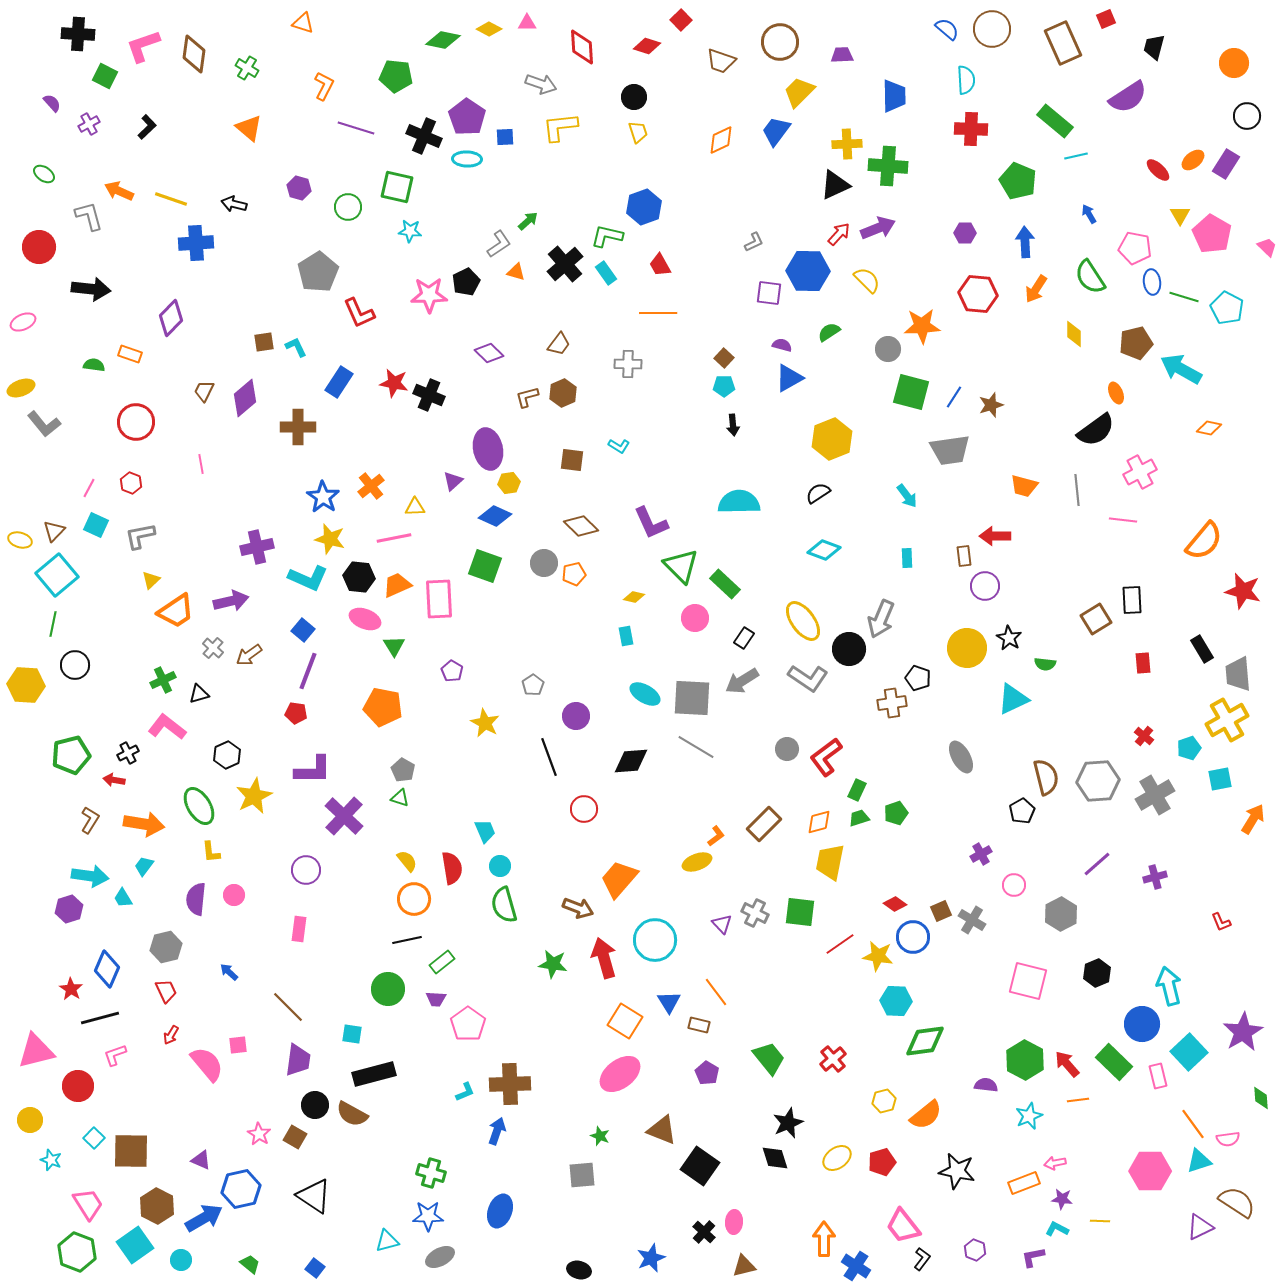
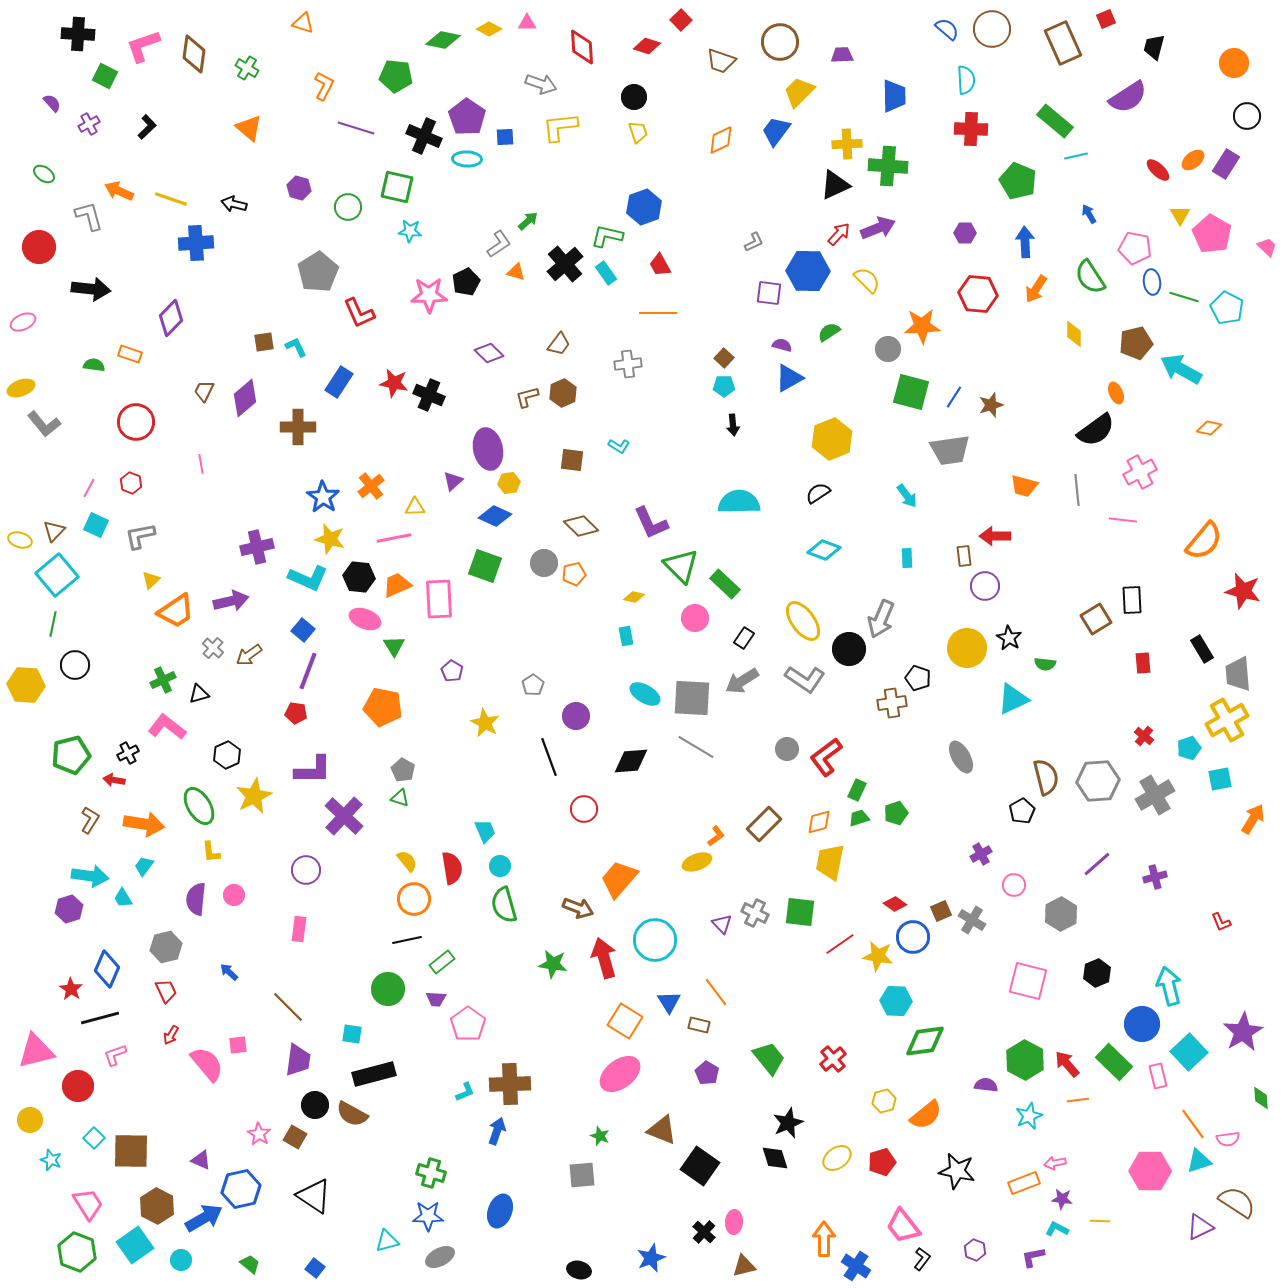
gray cross at (628, 364): rotated 8 degrees counterclockwise
gray L-shape at (808, 678): moved 3 px left, 1 px down
